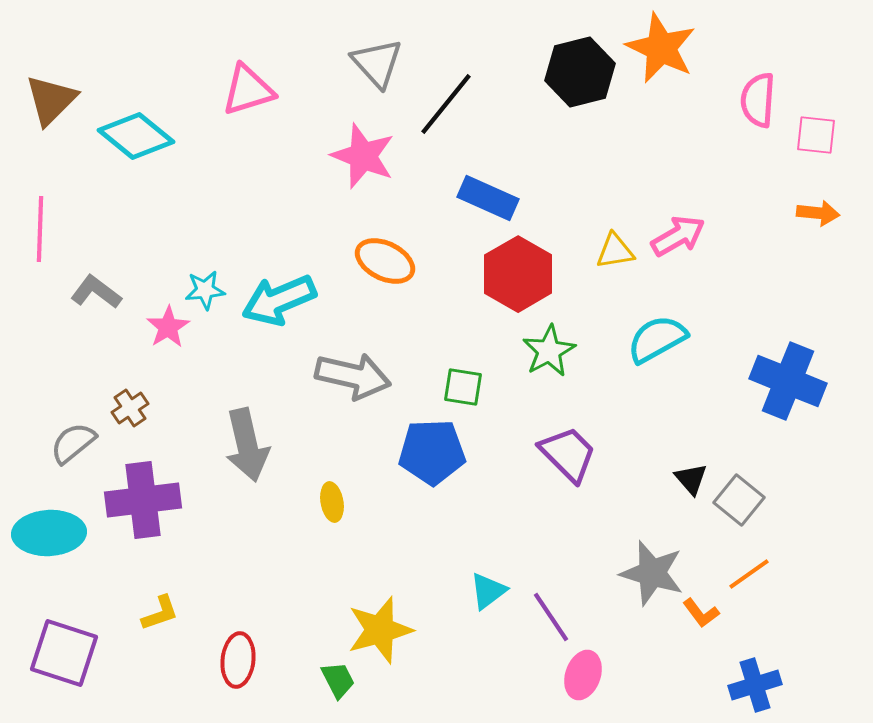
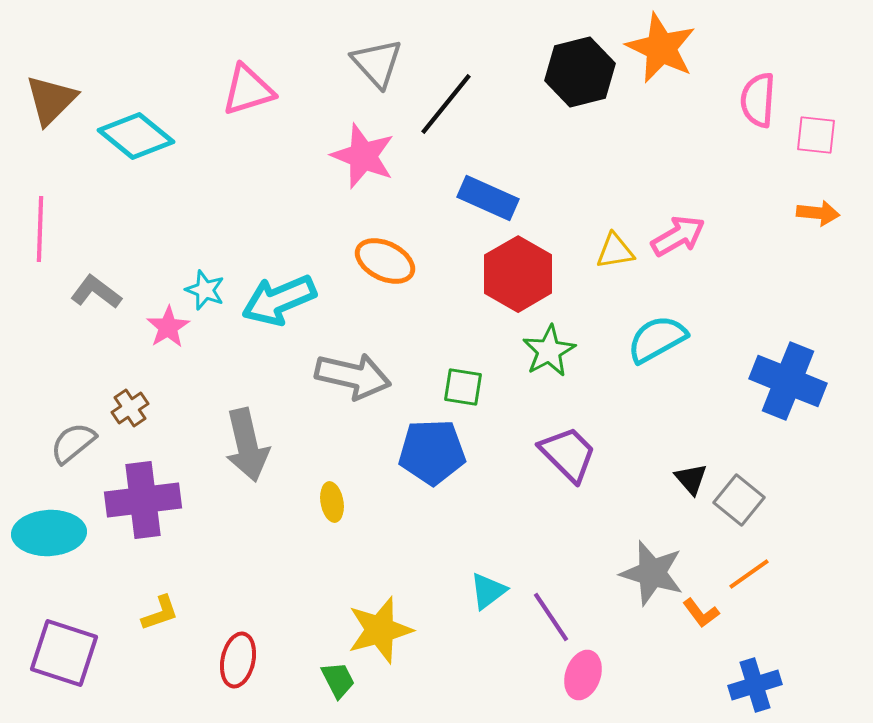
cyan star at (205, 290): rotated 27 degrees clockwise
red ellipse at (238, 660): rotated 6 degrees clockwise
